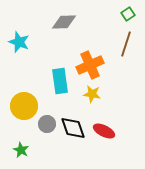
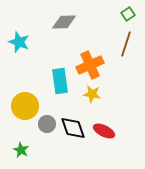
yellow circle: moved 1 px right
